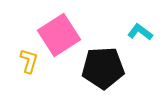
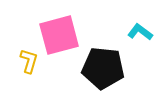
pink square: rotated 18 degrees clockwise
black pentagon: rotated 9 degrees clockwise
